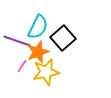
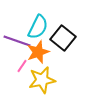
black square: rotated 10 degrees counterclockwise
yellow star: moved 4 px left, 8 px down
